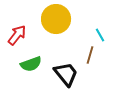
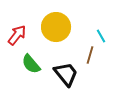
yellow circle: moved 8 px down
cyan line: moved 1 px right, 1 px down
green semicircle: rotated 70 degrees clockwise
